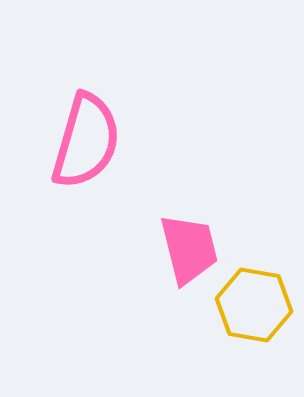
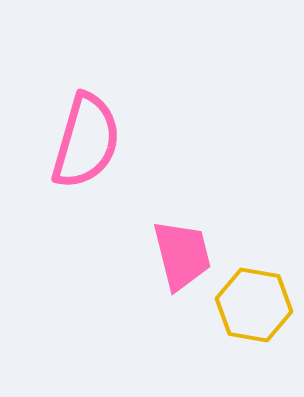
pink trapezoid: moved 7 px left, 6 px down
